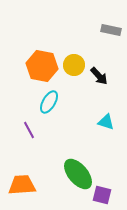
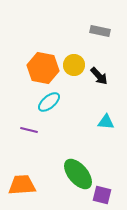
gray rectangle: moved 11 px left, 1 px down
orange hexagon: moved 1 px right, 2 px down
cyan ellipse: rotated 20 degrees clockwise
cyan triangle: rotated 12 degrees counterclockwise
purple line: rotated 48 degrees counterclockwise
